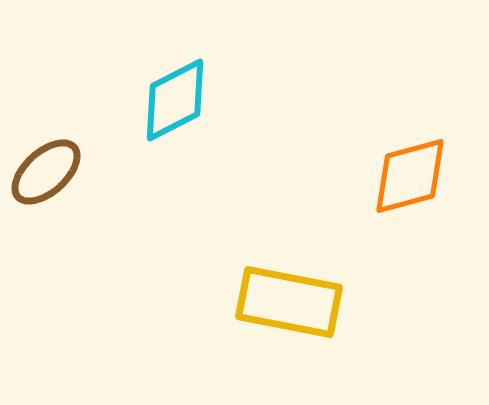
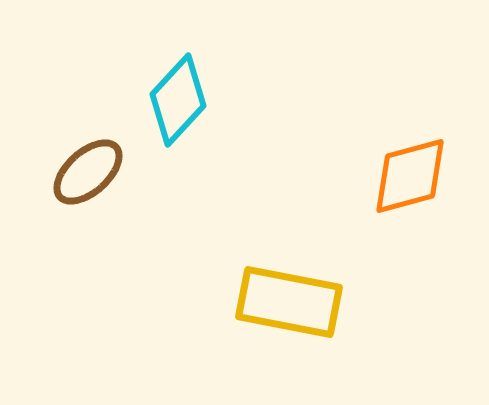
cyan diamond: moved 3 px right; rotated 20 degrees counterclockwise
brown ellipse: moved 42 px right
